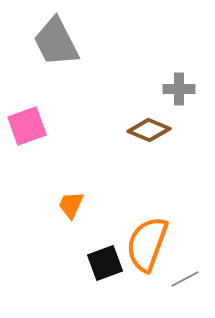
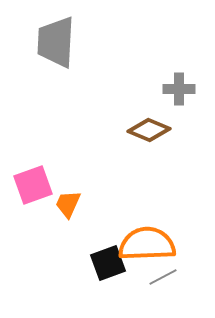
gray trapezoid: rotated 30 degrees clockwise
pink square: moved 6 px right, 59 px down
orange trapezoid: moved 3 px left, 1 px up
orange semicircle: rotated 68 degrees clockwise
black square: moved 3 px right
gray line: moved 22 px left, 2 px up
